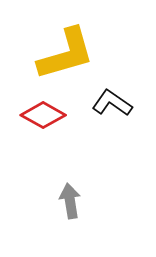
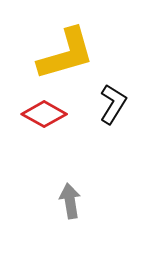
black L-shape: moved 1 px right, 1 px down; rotated 87 degrees clockwise
red diamond: moved 1 px right, 1 px up
